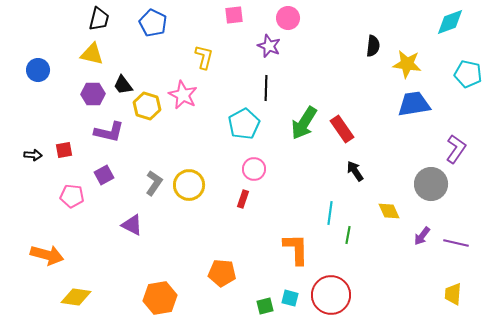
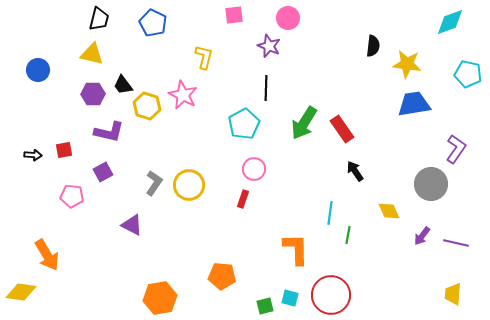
purple square at (104, 175): moved 1 px left, 3 px up
orange arrow at (47, 255): rotated 44 degrees clockwise
orange pentagon at (222, 273): moved 3 px down
yellow diamond at (76, 297): moved 55 px left, 5 px up
